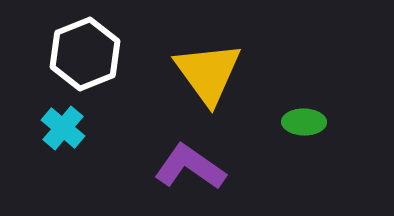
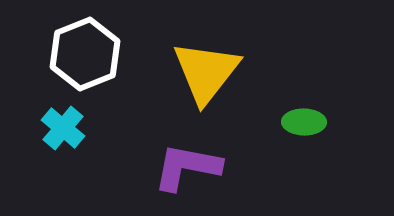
yellow triangle: moved 2 px left, 1 px up; rotated 14 degrees clockwise
purple L-shape: moved 3 px left; rotated 24 degrees counterclockwise
